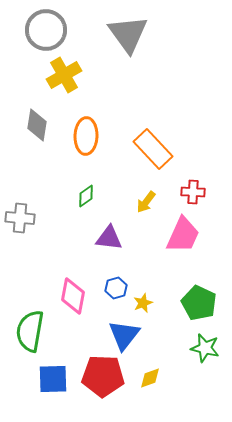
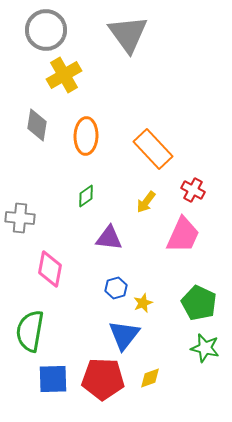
red cross: moved 2 px up; rotated 25 degrees clockwise
pink diamond: moved 23 px left, 27 px up
red pentagon: moved 3 px down
